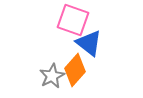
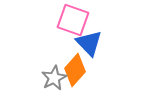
blue triangle: rotated 8 degrees clockwise
gray star: moved 2 px right, 2 px down
